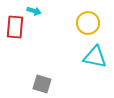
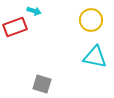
yellow circle: moved 3 px right, 3 px up
red rectangle: rotated 65 degrees clockwise
